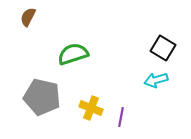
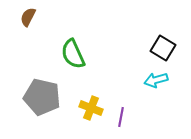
green semicircle: rotated 96 degrees counterclockwise
